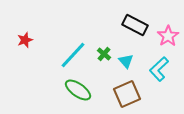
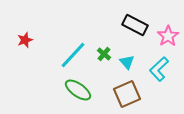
cyan triangle: moved 1 px right, 1 px down
